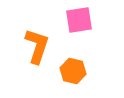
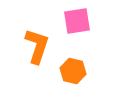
pink square: moved 2 px left, 1 px down
